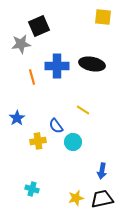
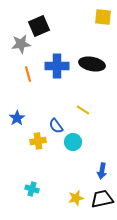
orange line: moved 4 px left, 3 px up
